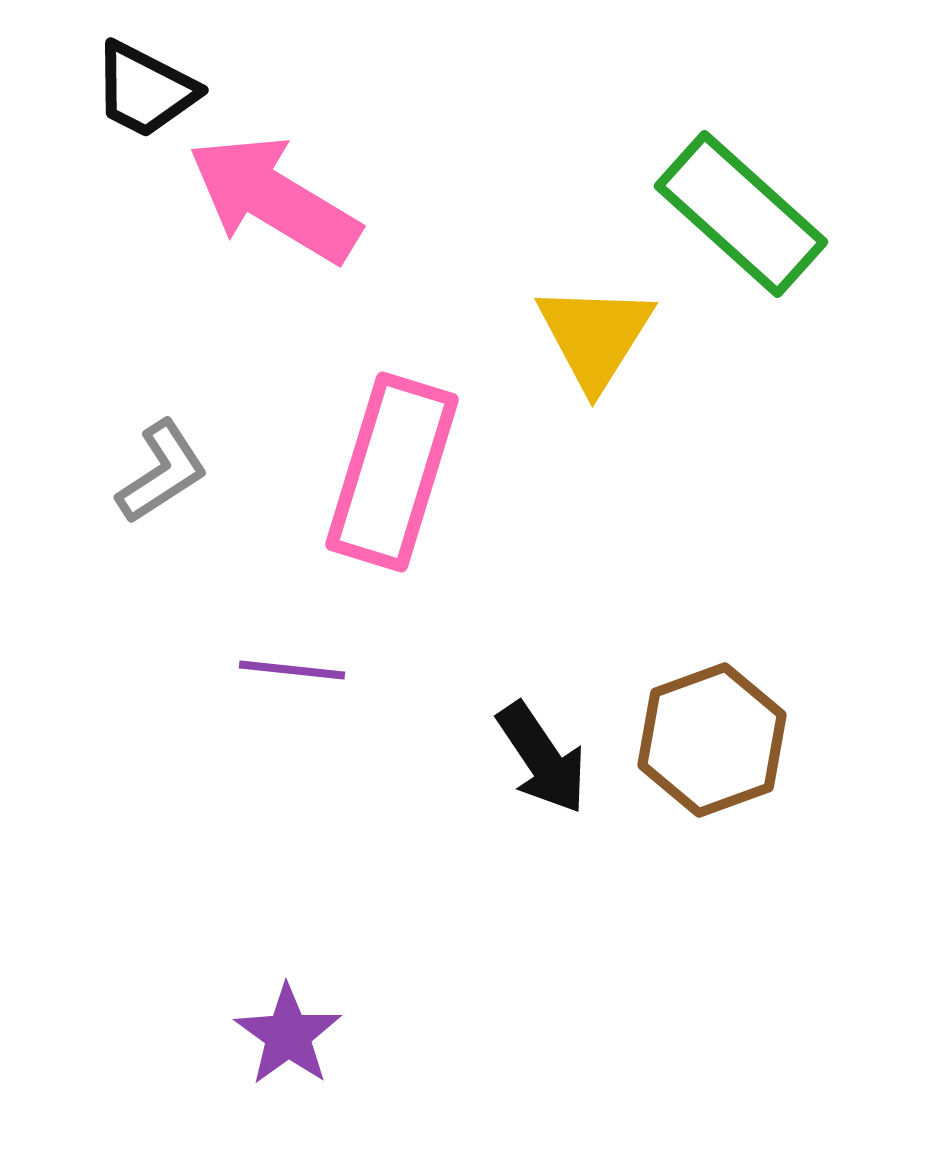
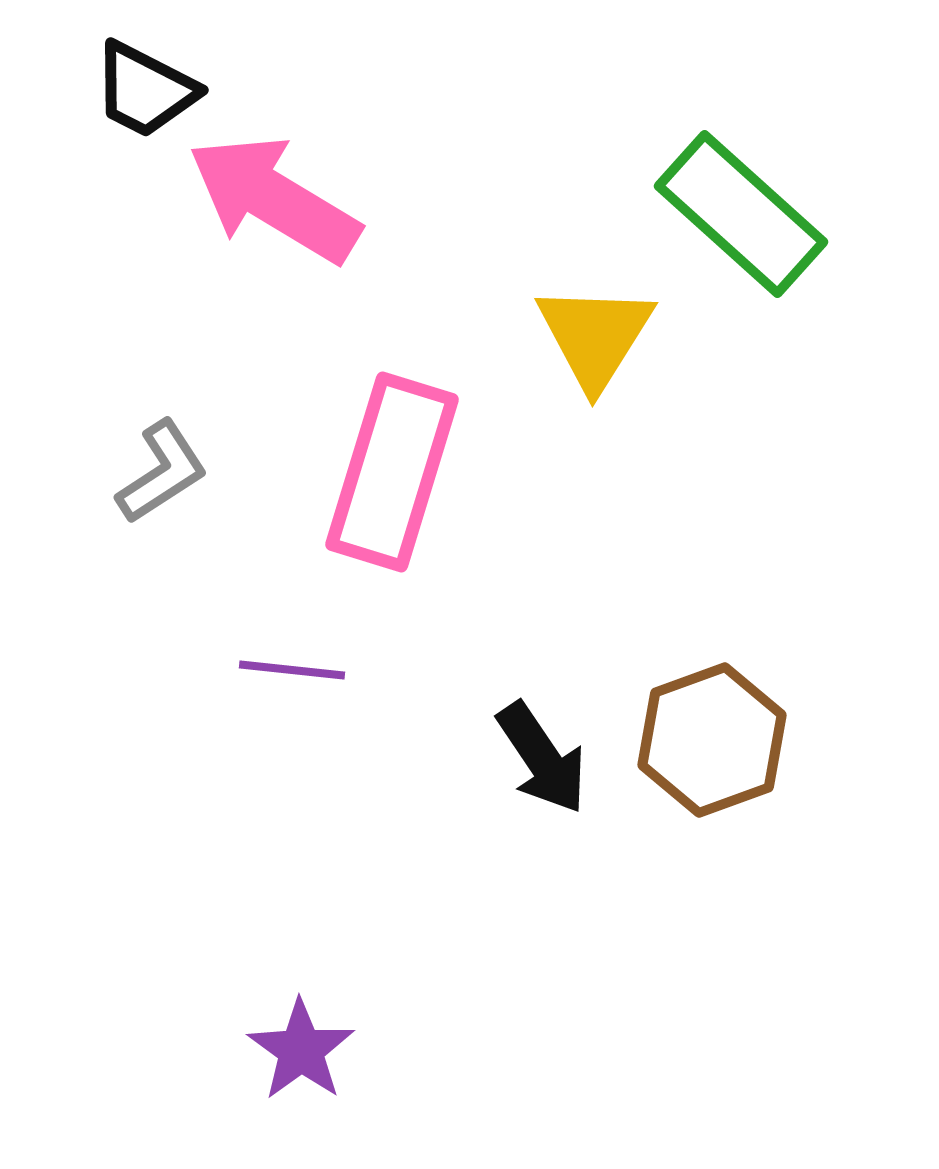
purple star: moved 13 px right, 15 px down
